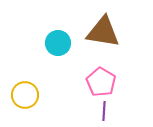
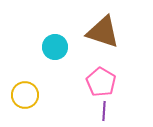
brown triangle: rotated 9 degrees clockwise
cyan circle: moved 3 px left, 4 px down
